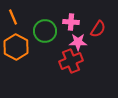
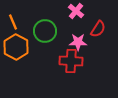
orange line: moved 5 px down
pink cross: moved 5 px right, 11 px up; rotated 35 degrees clockwise
red cross: rotated 25 degrees clockwise
